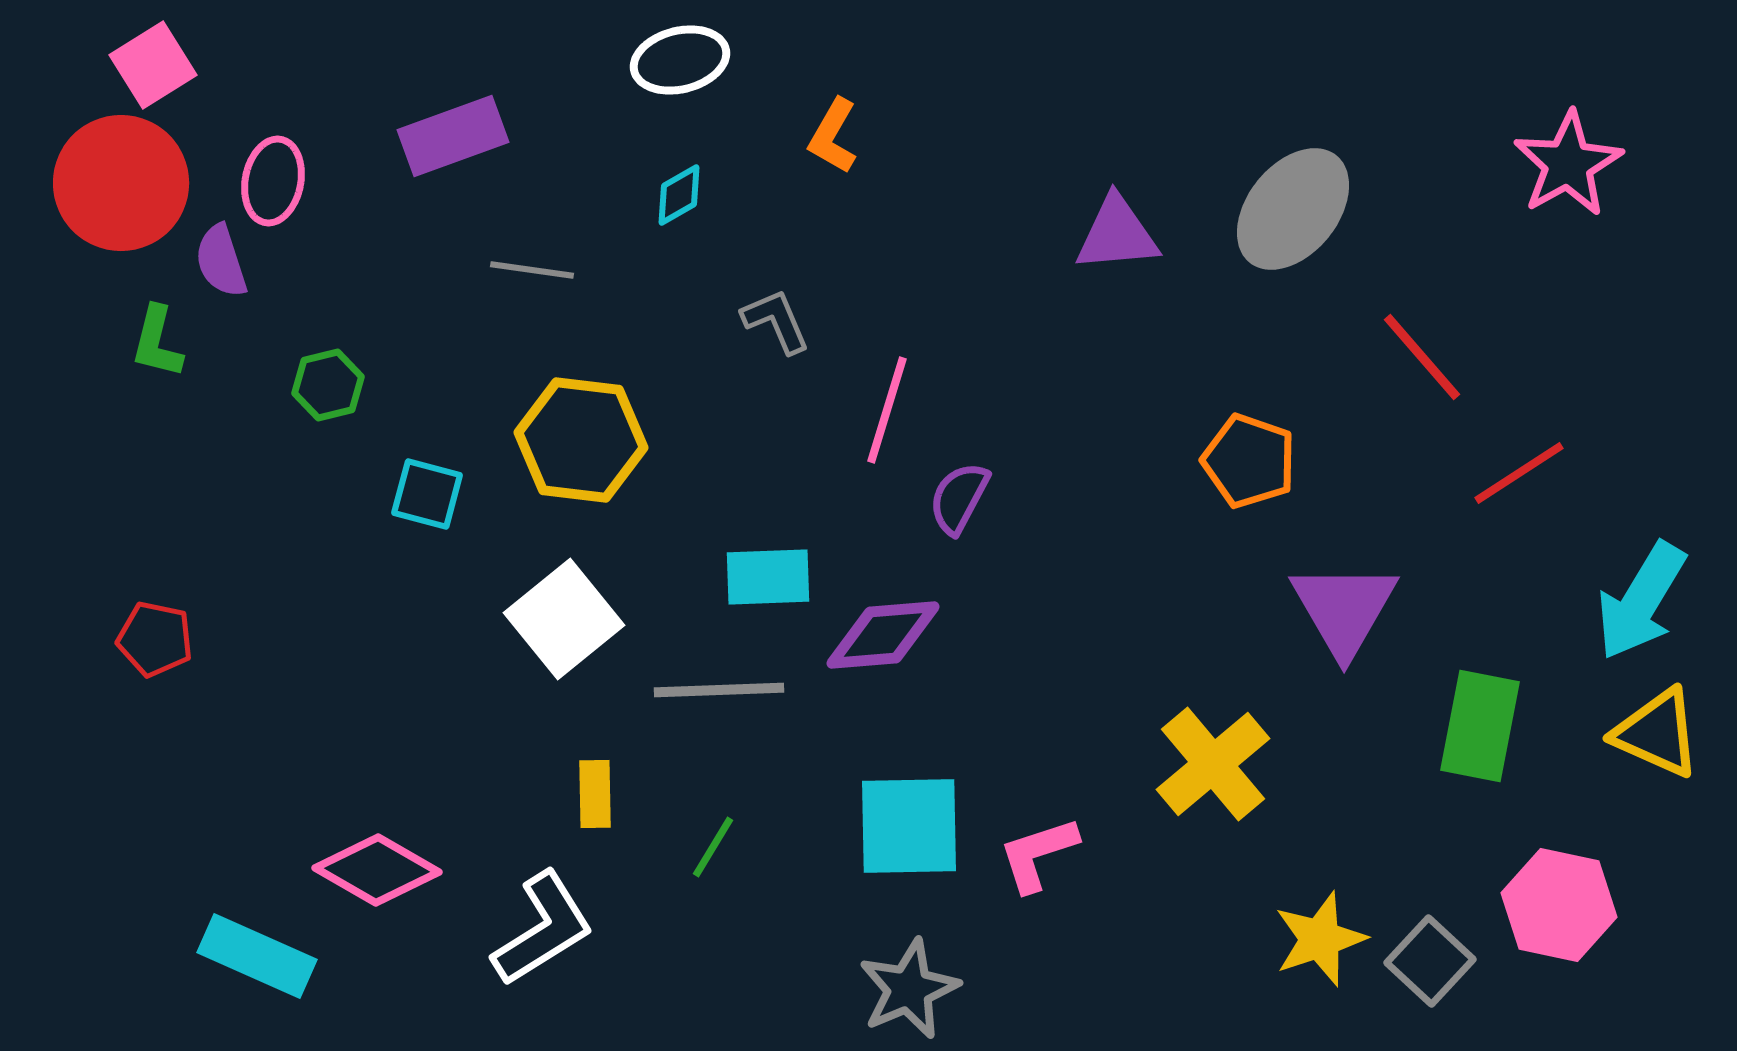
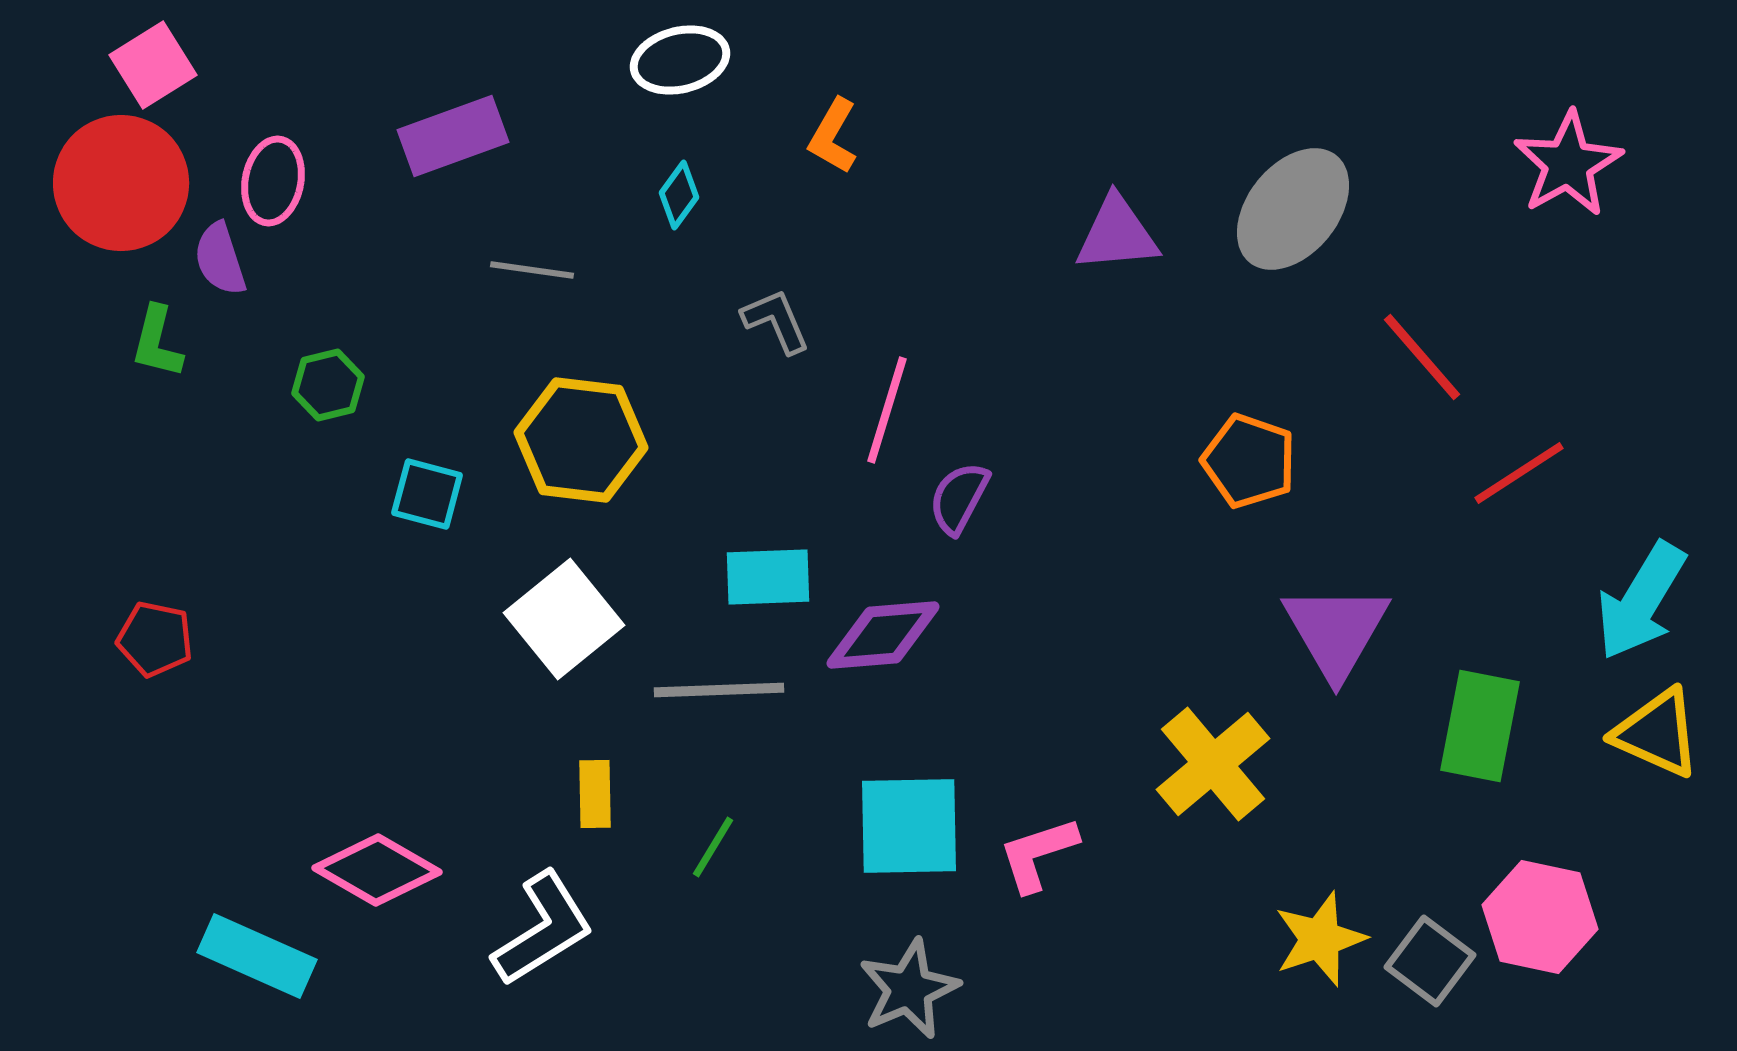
cyan diamond at (679, 195): rotated 24 degrees counterclockwise
purple semicircle at (221, 261): moved 1 px left, 2 px up
purple triangle at (1344, 609): moved 8 px left, 22 px down
pink hexagon at (1559, 905): moved 19 px left, 12 px down
gray square at (1430, 961): rotated 6 degrees counterclockwise
